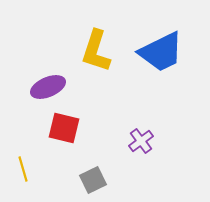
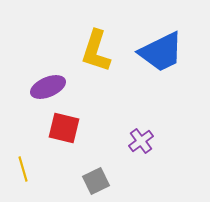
gray square: moved 3 px right, 1 px down
